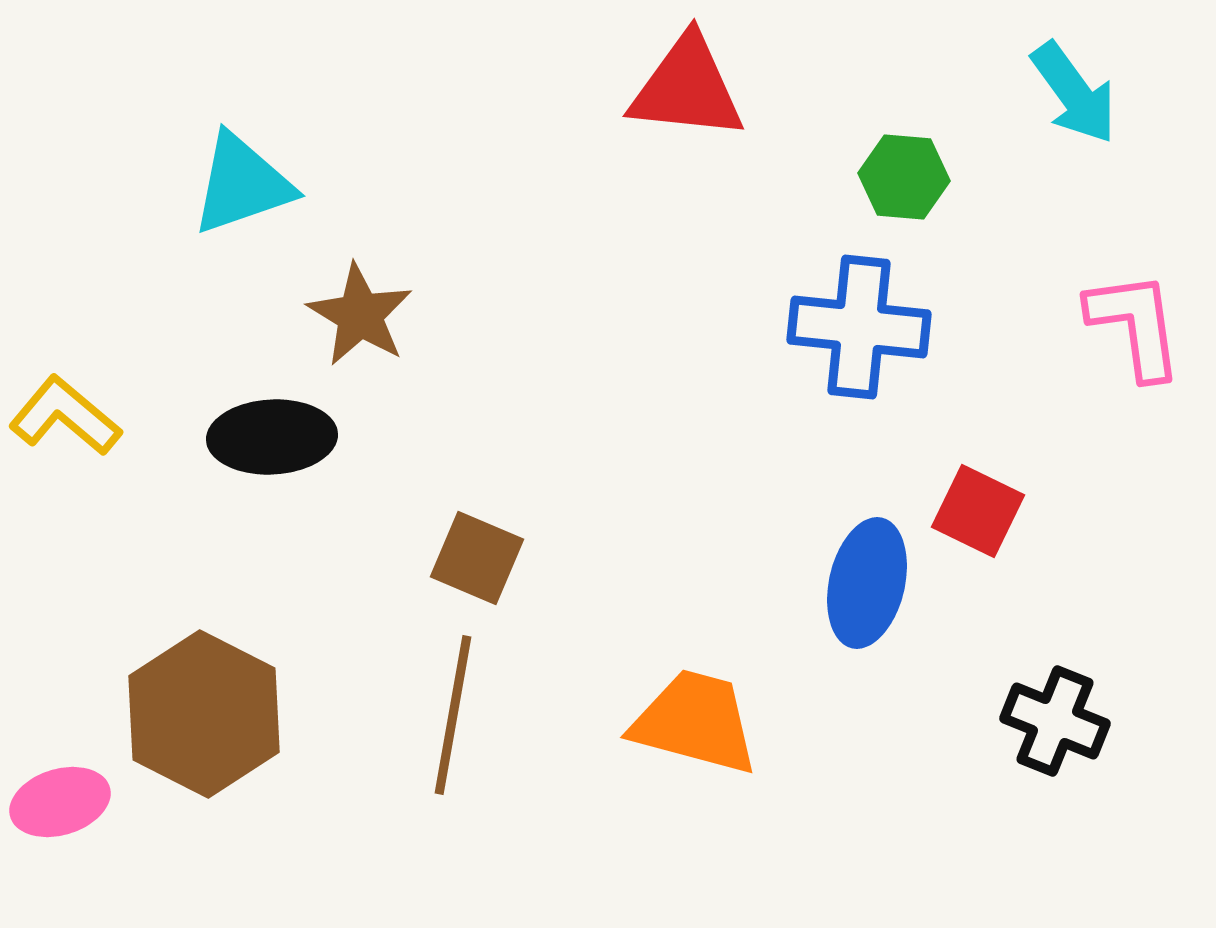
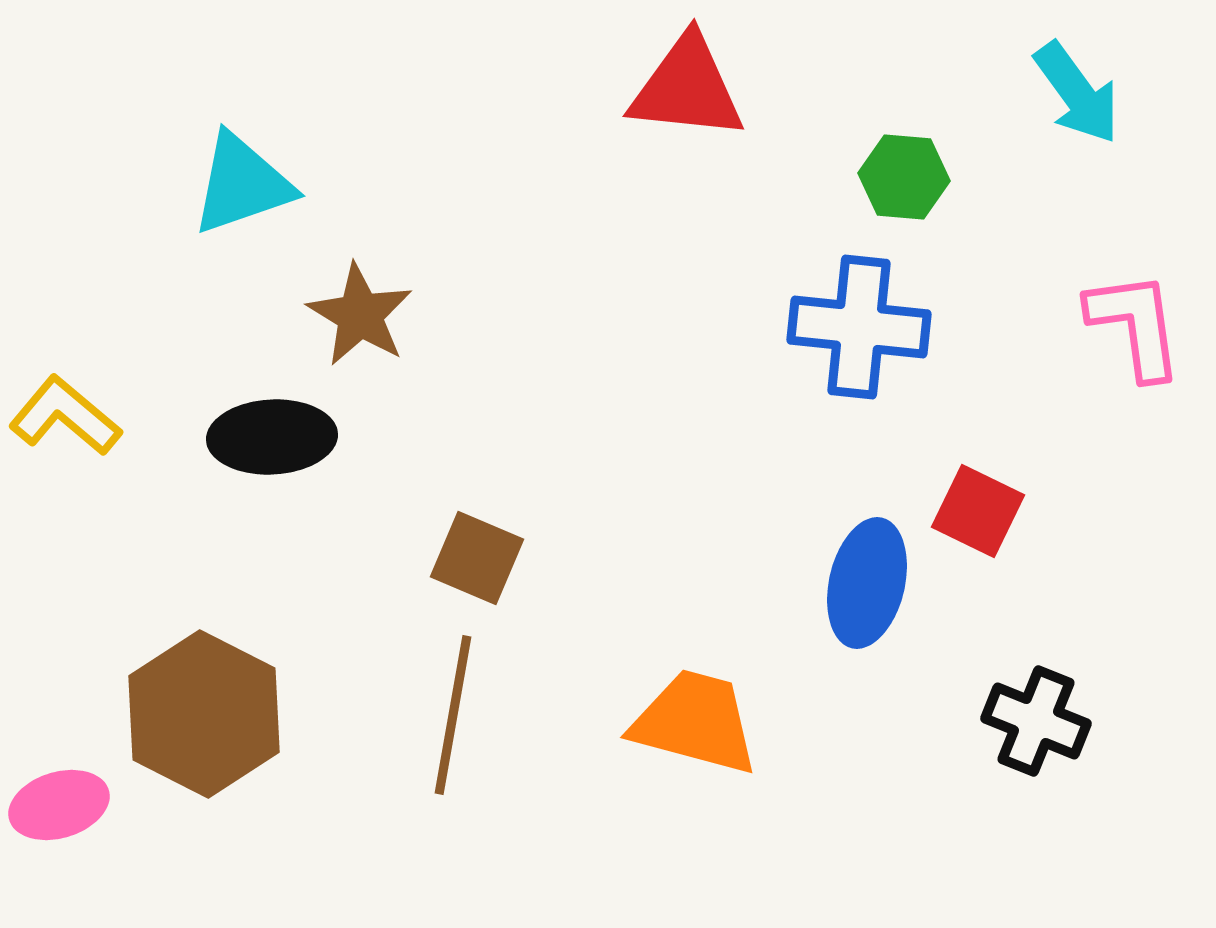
cyan arrow: moved 3 px right
black cross: moved 19 px left
pink ellipse: moved 1 px left, 3 px down
